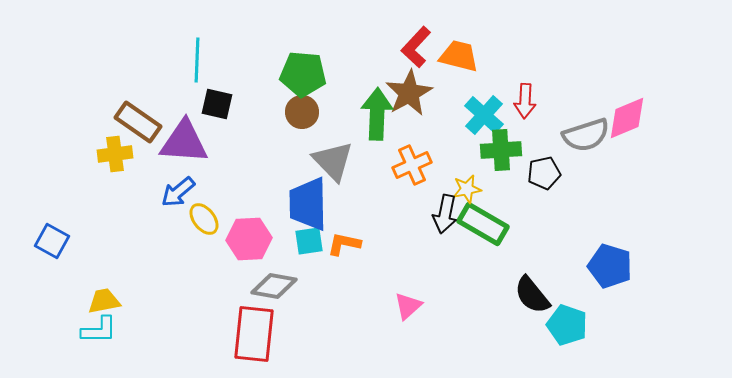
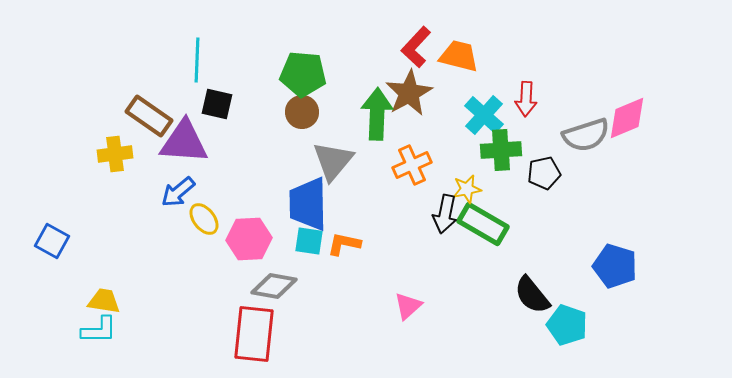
red arrow: moved 1 px right, 2 px up
brown rectangle: moved 11 px right, 6 px up
gray triangle: rotated 24 degrees clockwise
cyan square: rotated 16 degrees clockwise
blue pentagon: moved 5 px right
yellow trapezoid: rotated 20 degrees clockwise
